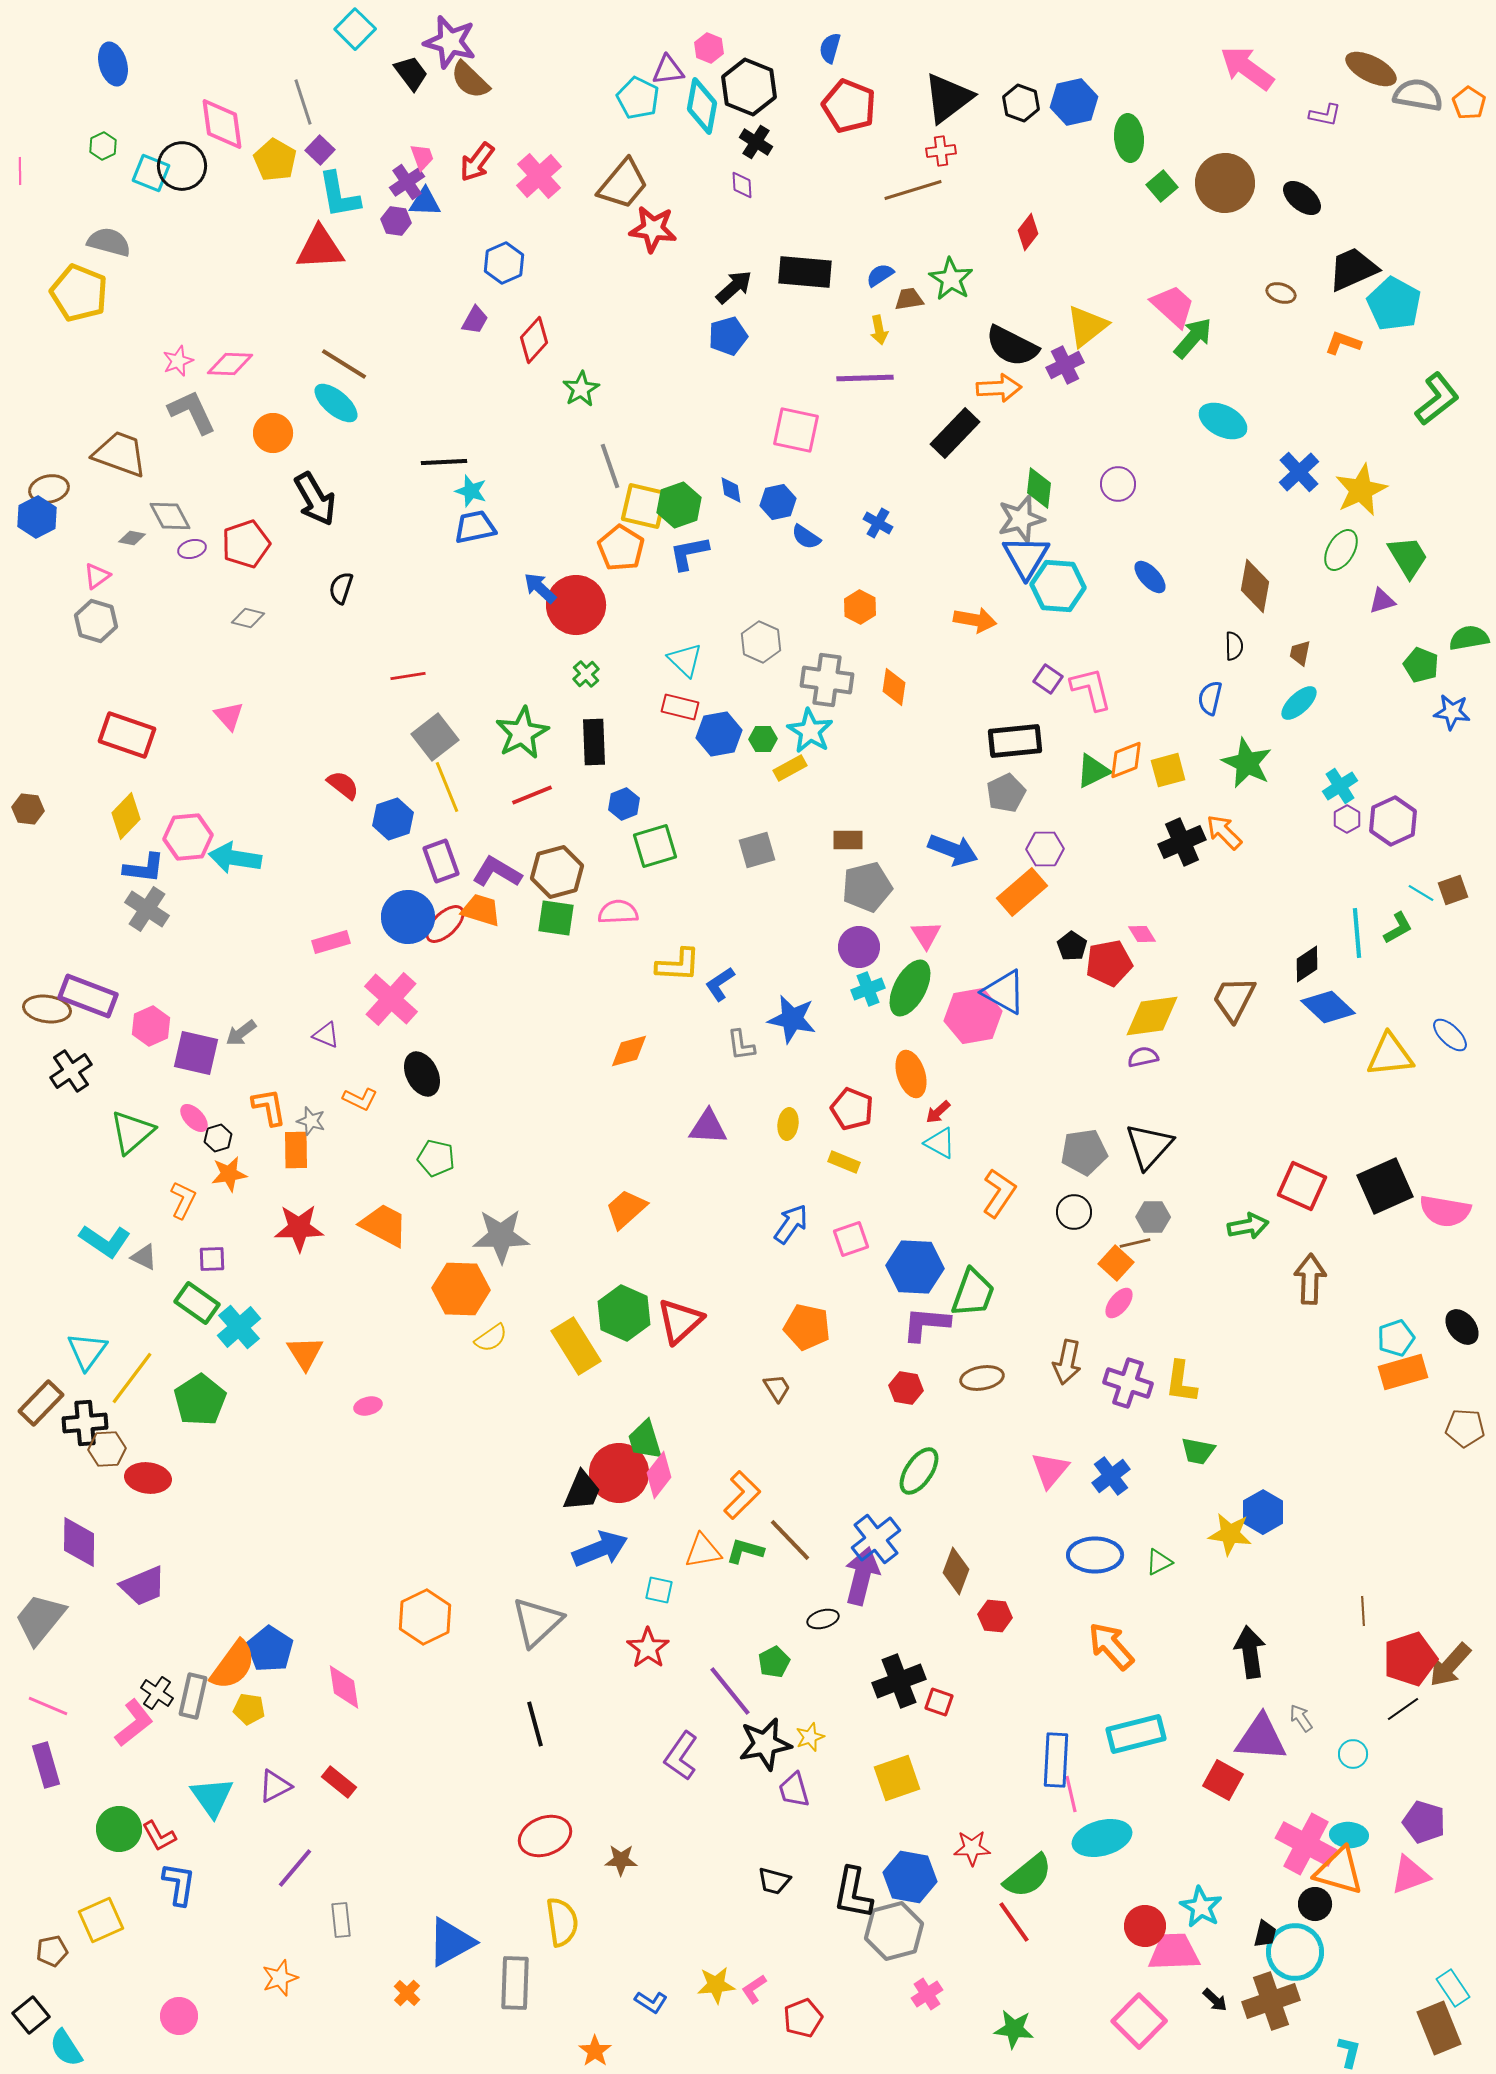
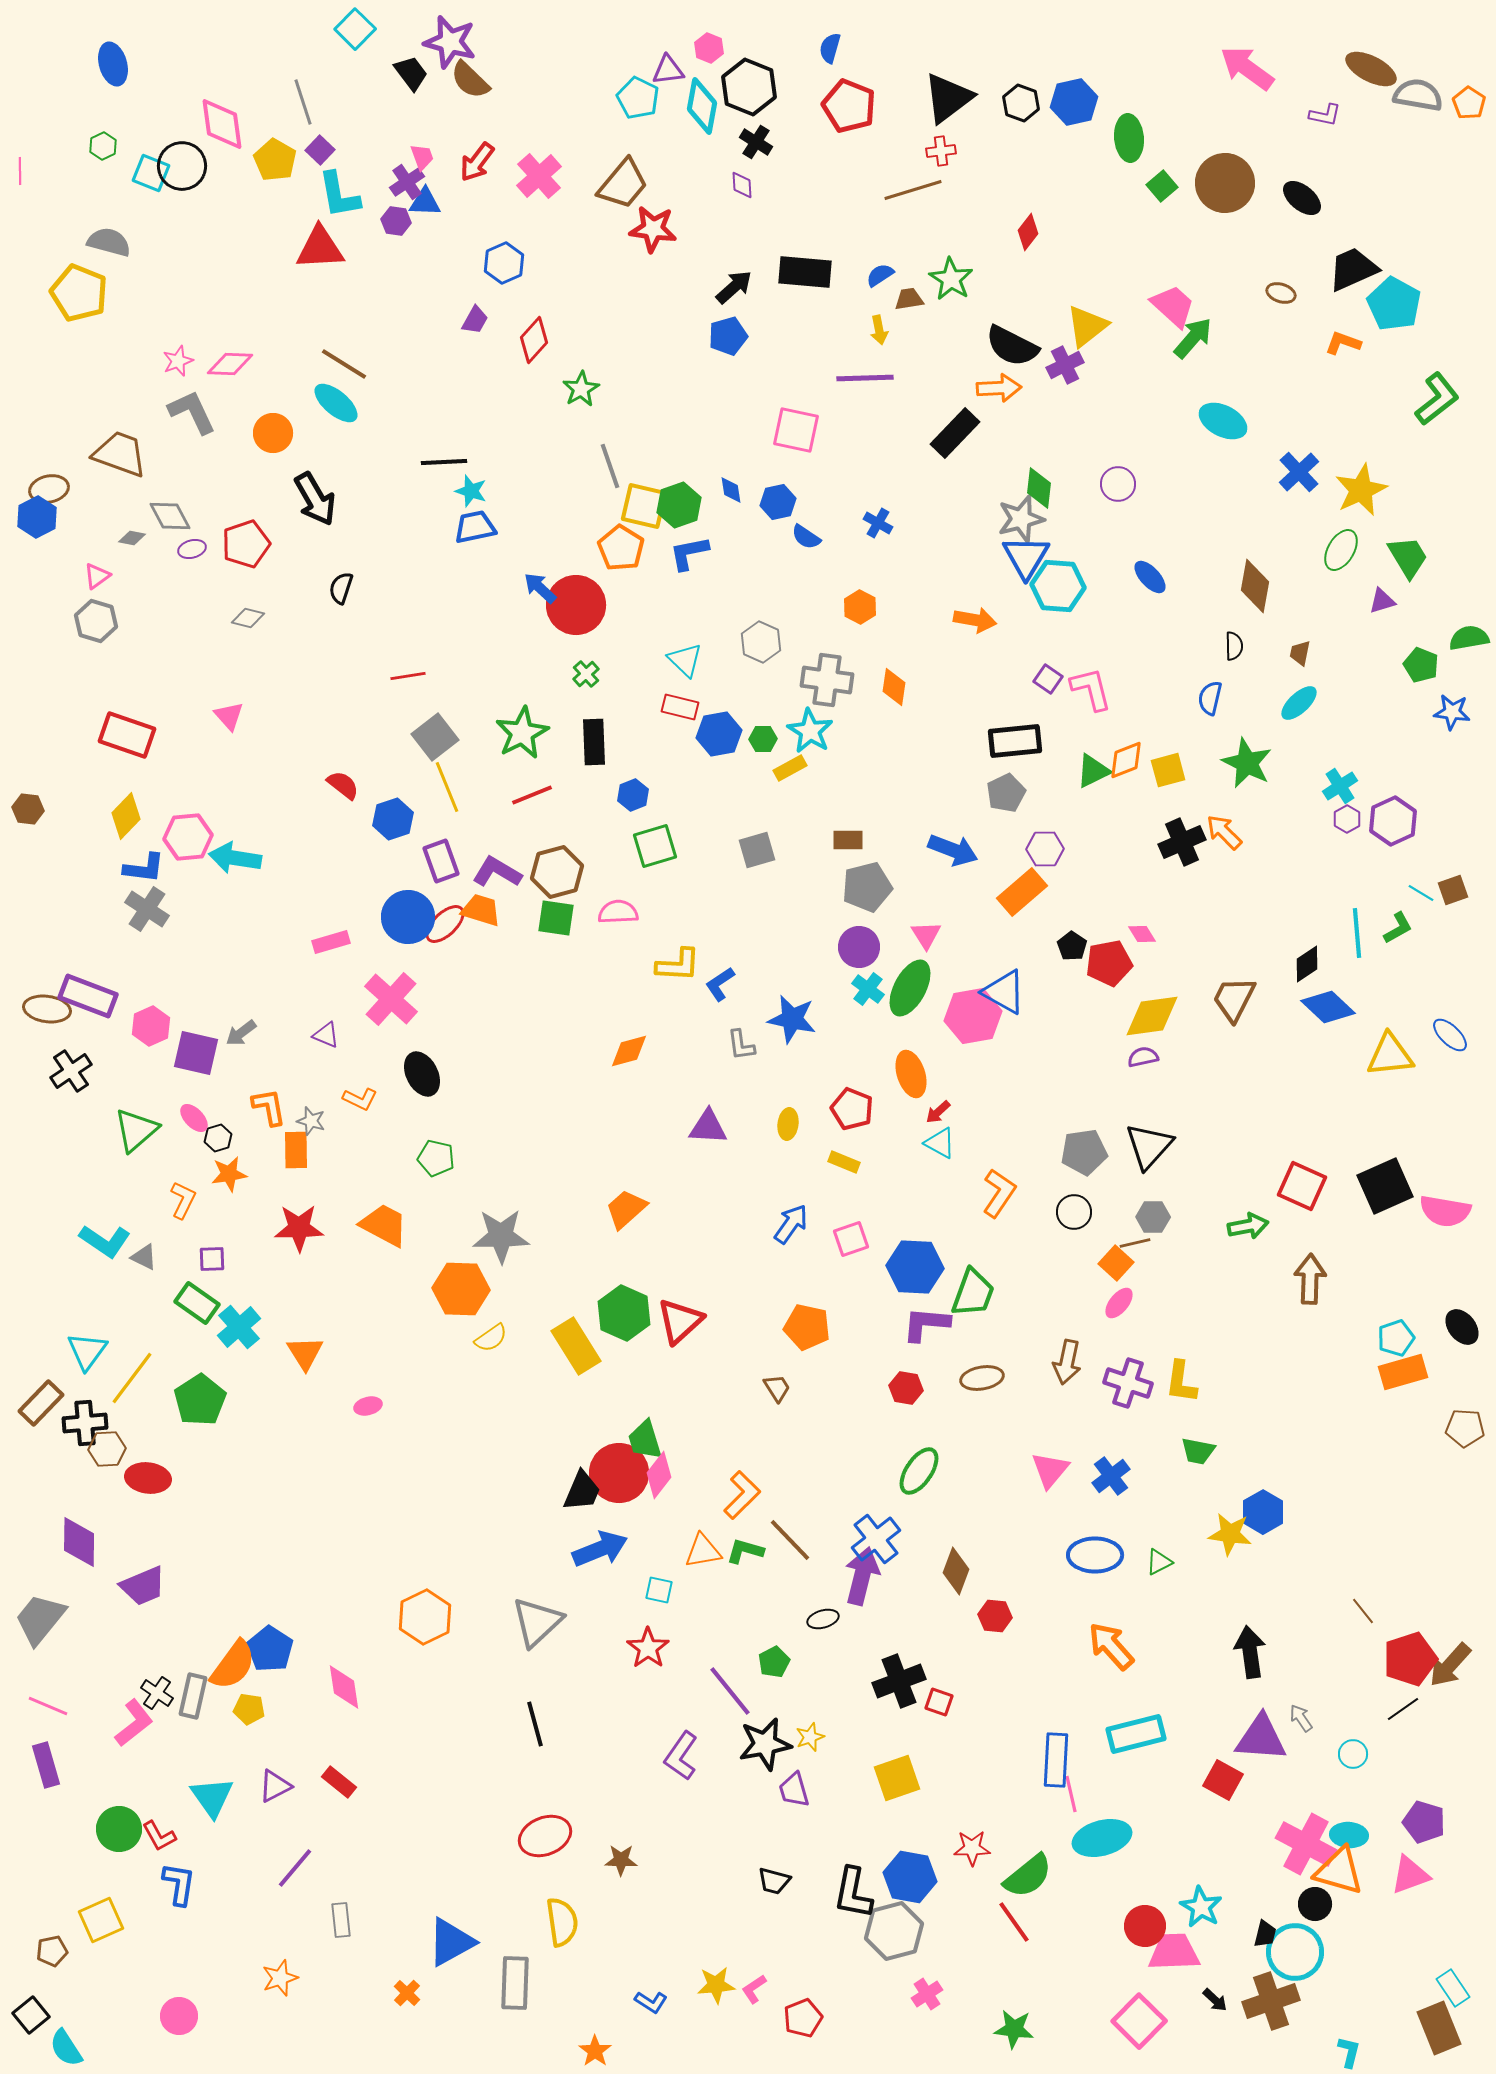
blue hexagon at (624, 804): moved 9 px right, 9 px up
cyan cross at (868, 989): rotated 32 degrees counterclockwise
green triangle at (132, 1132): moved 4 px right, 2 px up
brown line at (1363, 1611): rotated 36 degrees counterclockwise
